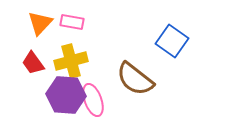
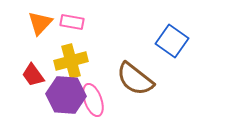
red trapezoid: moved 12 px down
